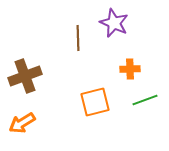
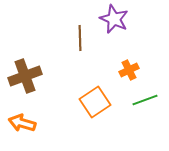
purple star: moved 4 px up
brown line: moved 2 px right
orange cross: moved 1 px left, 1 px down; rotated 24 degrees counterclockwise
orange square: rotated 20 degrees counterclockwise
orange arrow: rotated 48 degrees clockwise
